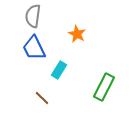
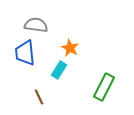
gray semicircle: moved 3 px right, 9 px down; rotated 90 degrees clockwise
orange star: moved 7 px left, 14 px down
blue trapezoid: moved 9 px left, 5 px down; rotated 20 degrees clockwise
brown line: moved 3 px left, 1 px up; rotated 21 degrees clockwise
